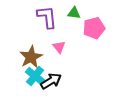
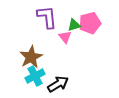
green triangle: moved 12 px down; rotated 24 degrees counterclockwise
pink pentagon: moved 4 px left, 5 px up
pink triangle: moved 6 px right, 10 px up
cyan cross: rotated 24 degrees clockwise
black arrow: moved 7 px right, 3 px down
